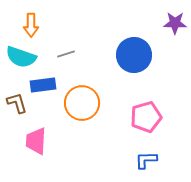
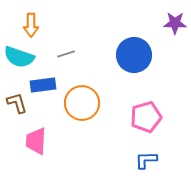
cyan semicircle: moved 2 px left
